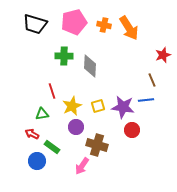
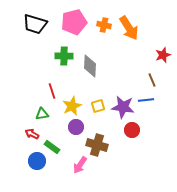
pink arrow: moved 2 px left, 1 px up
